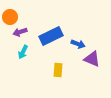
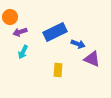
blue rectangle: moved 4 px right, 4 px up
